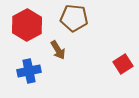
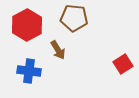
blue cross: rotated 20 degrees clockwise
